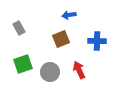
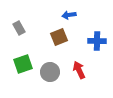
brown square: moved 2 px left, 2 px up
